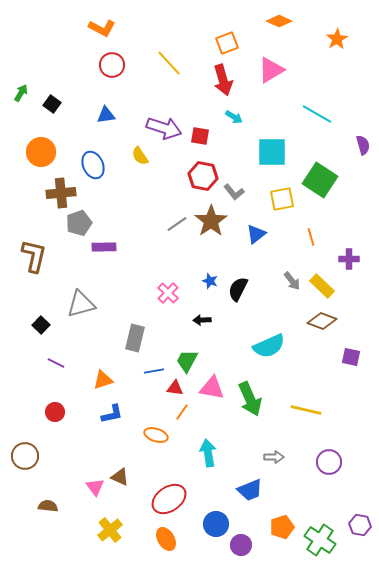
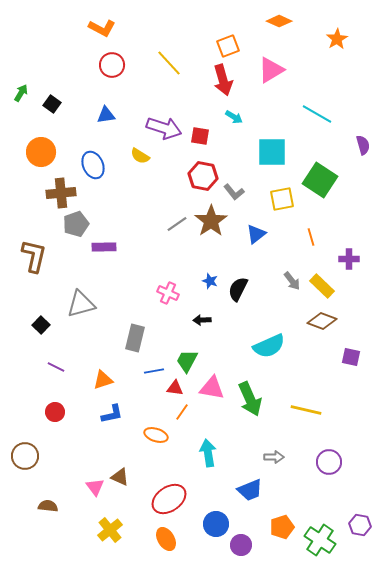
orange square at (227, 43): moved 1 px right, 3 px down
yellow semicircle at (140, 156): rotated 24 degrees counterclockwise
gray pentagon at (79, 223): moved 3 px left, 1 px down
pink cross at (168, 293): rotated 20 degrees counterclockwise
purple line at (56, 363): moved 4 px down
